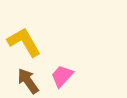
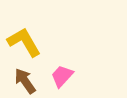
brown arrow: moved 3 px left
